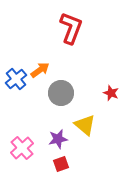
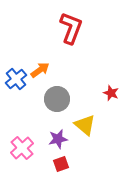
gray circle: moved 4 px left, 6 px down
